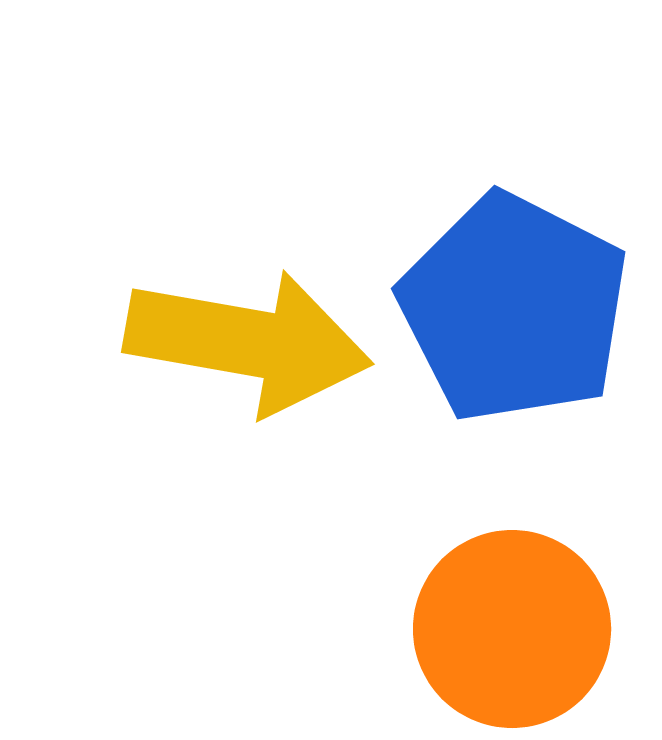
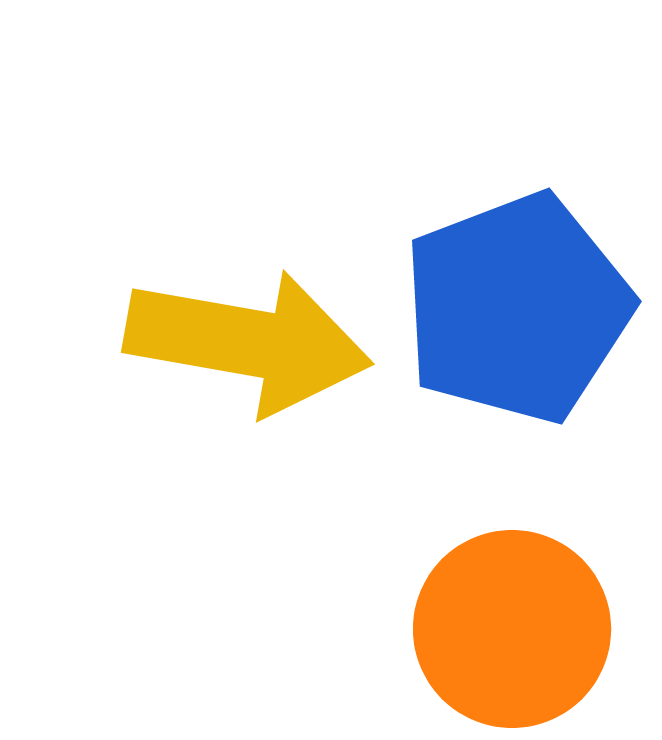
blue pentagon: moved 3 px right; rotated 24 degrees clockwise
